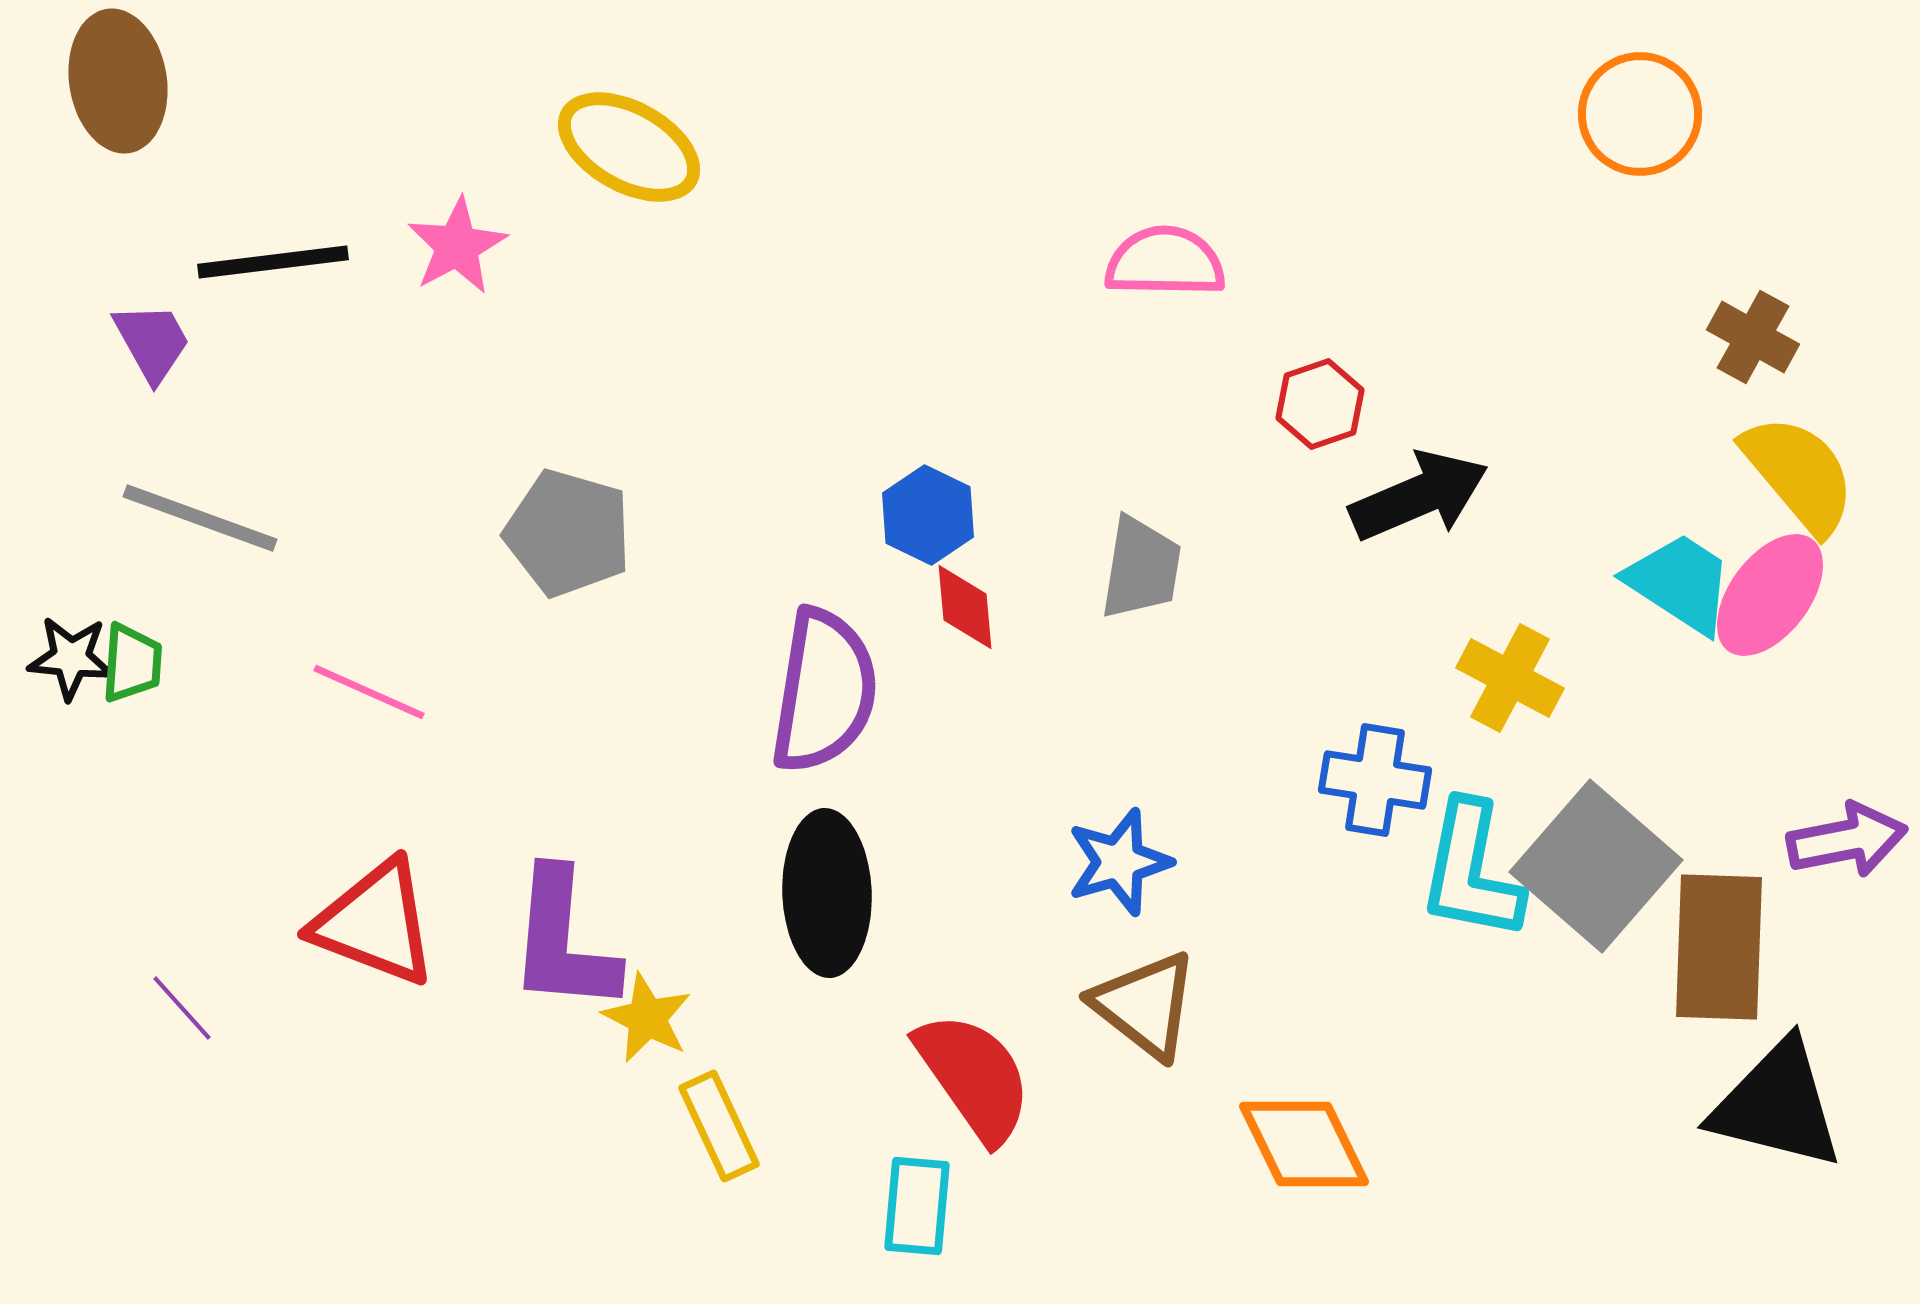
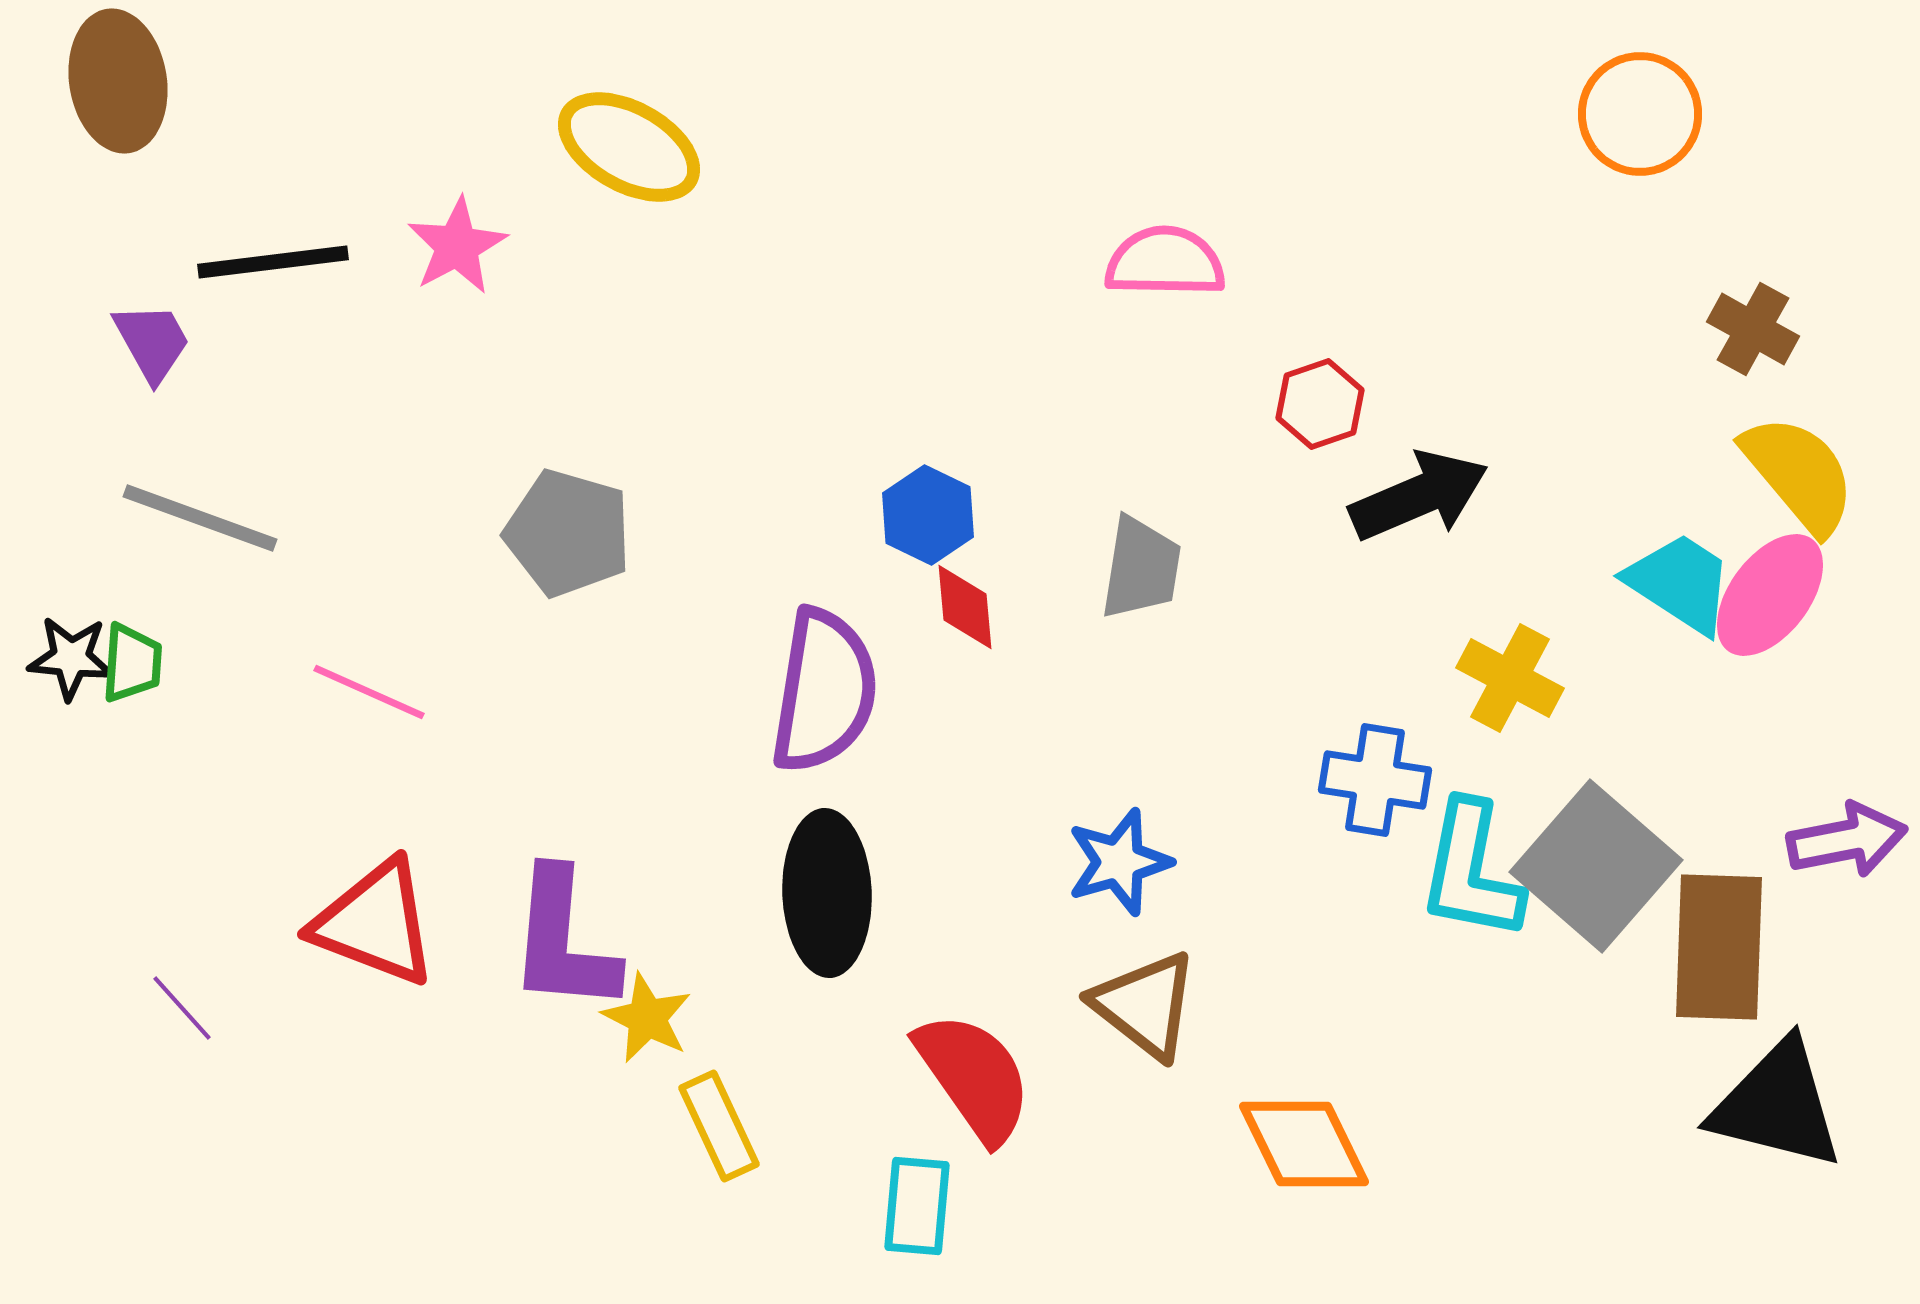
brown cross: moved 8 px up
